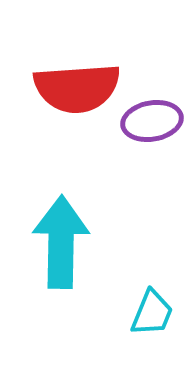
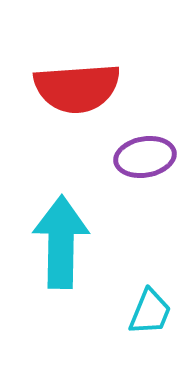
purple ellipse: moved 7 px left, 36 px down
cyan trapezoid: moved 2 px left, 1 px up
